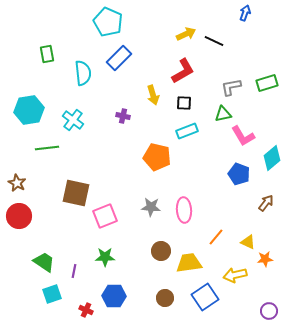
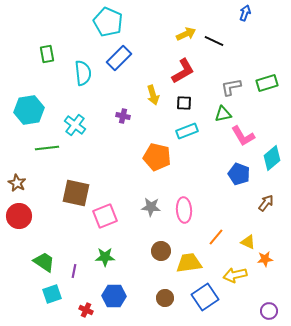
cyan cross at (73, 120): moved 2 px right, 5 px down
